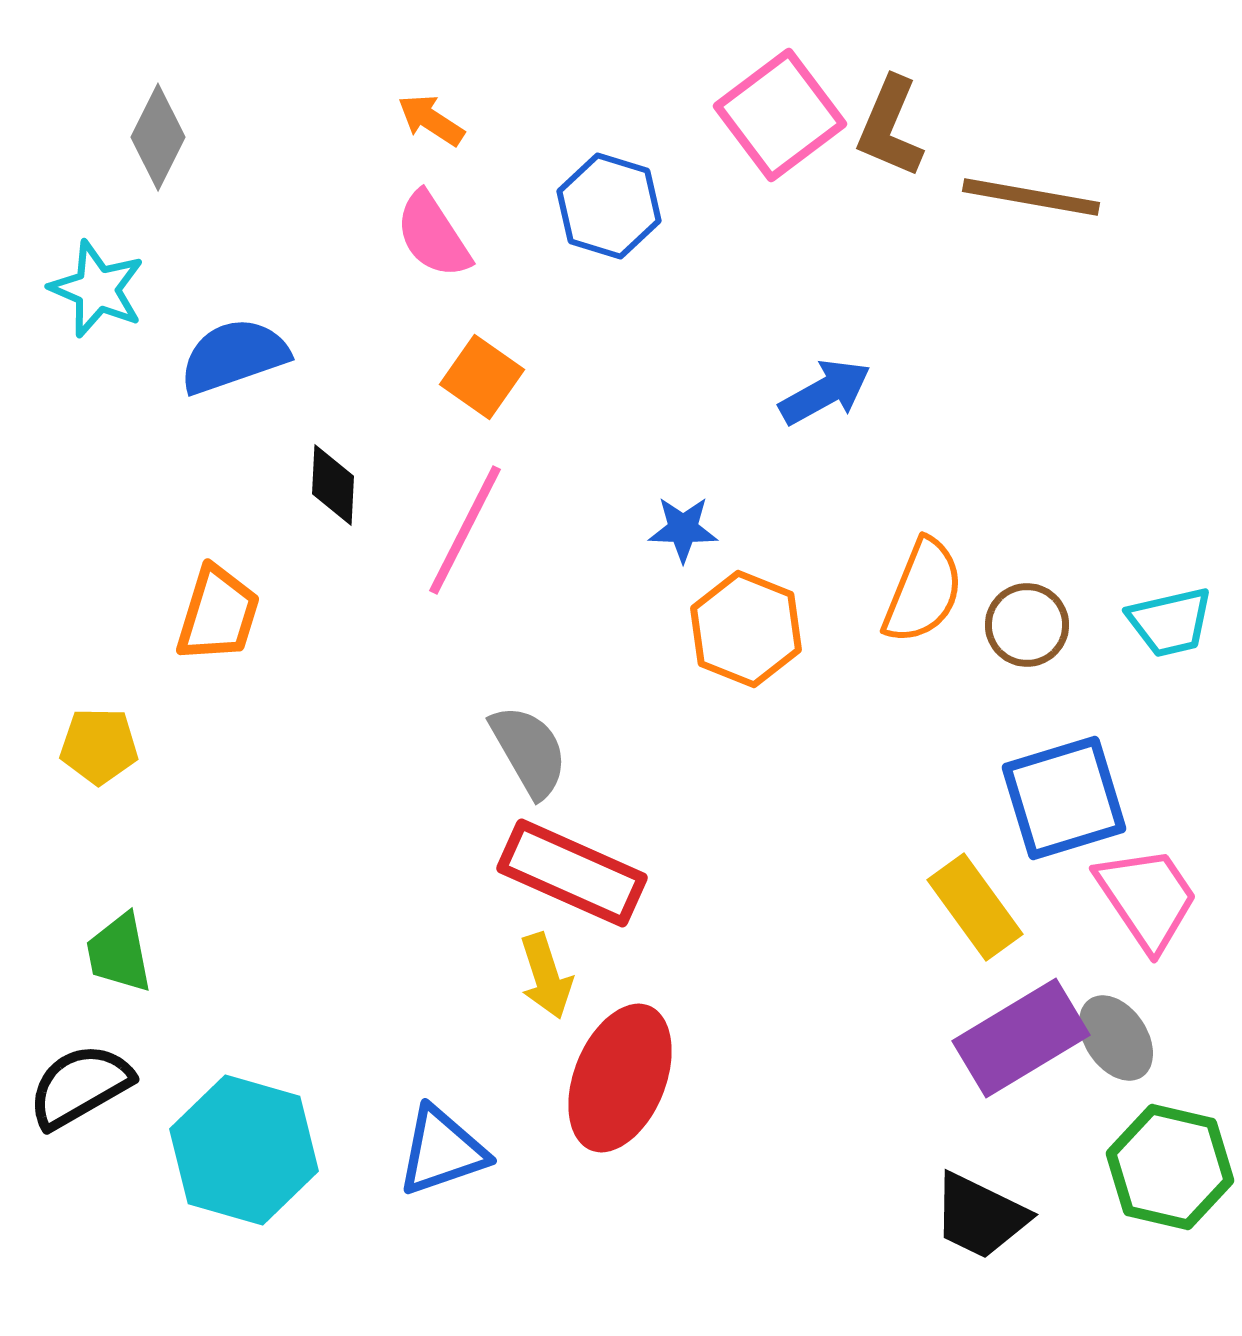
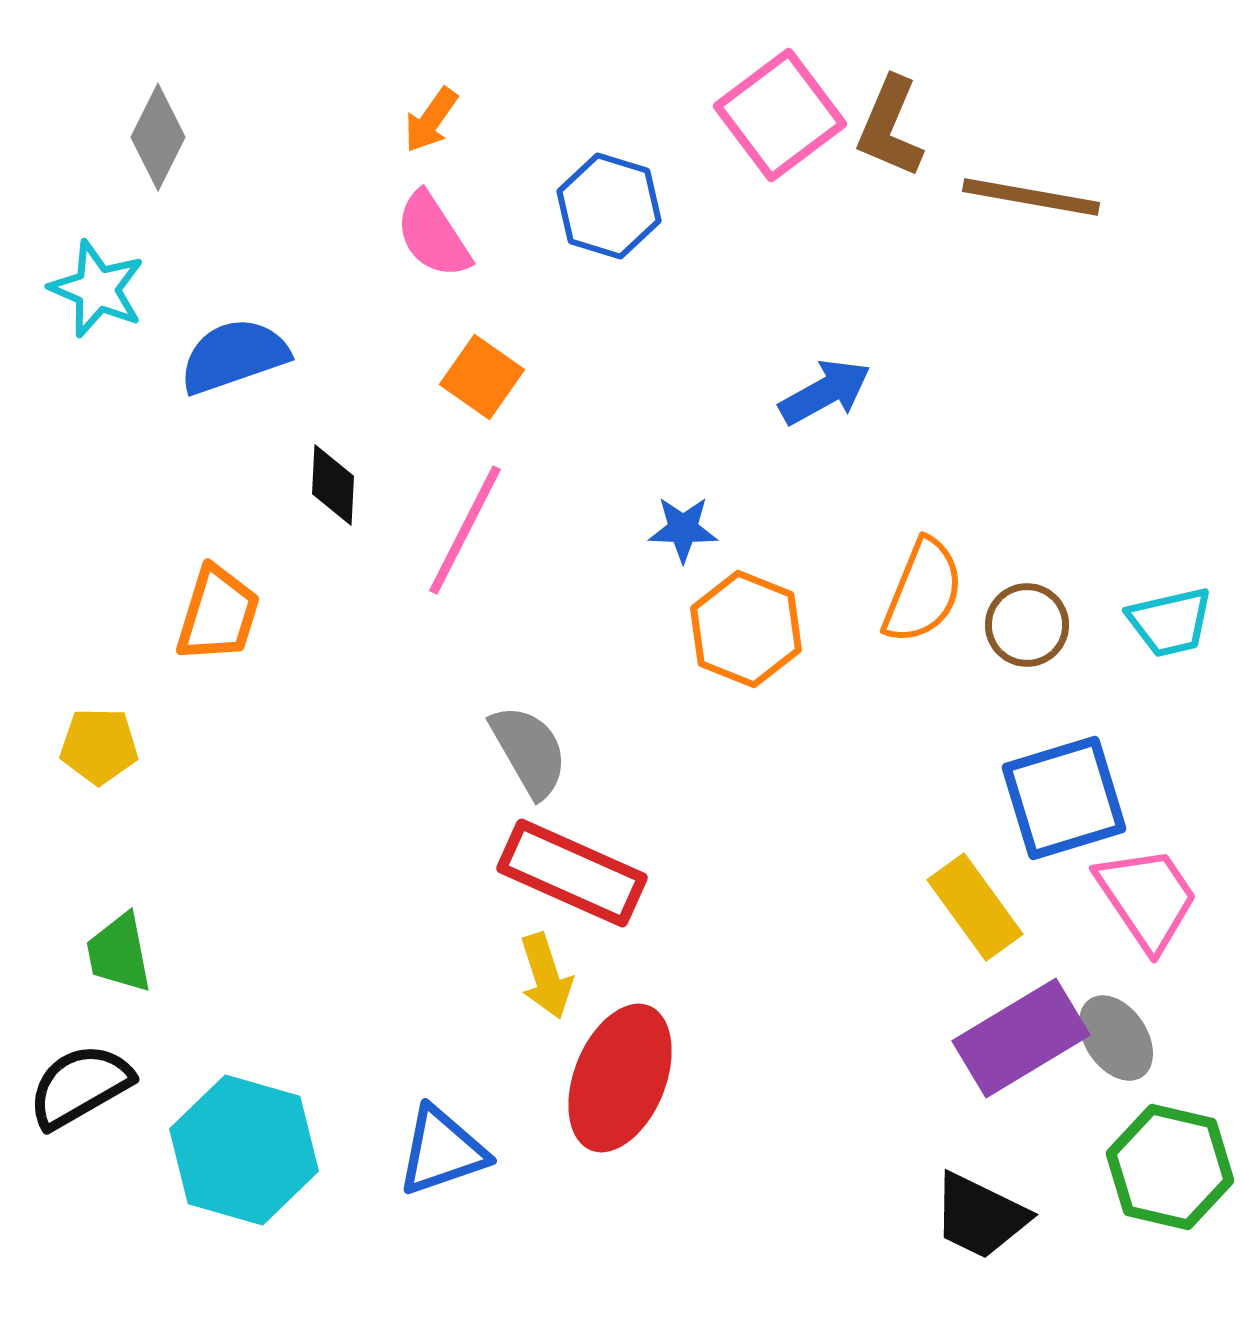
orange arrow: rotated 88 degrees counterclockwise
